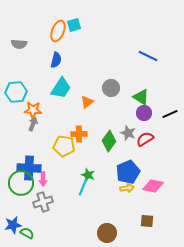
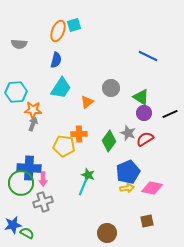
pink diamond: moved 1 px left, 2 px down
brown square: rotated 16 degrees counterclockwise
